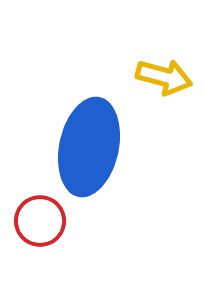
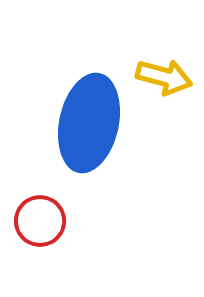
blue ellipse: moved 24 px up
